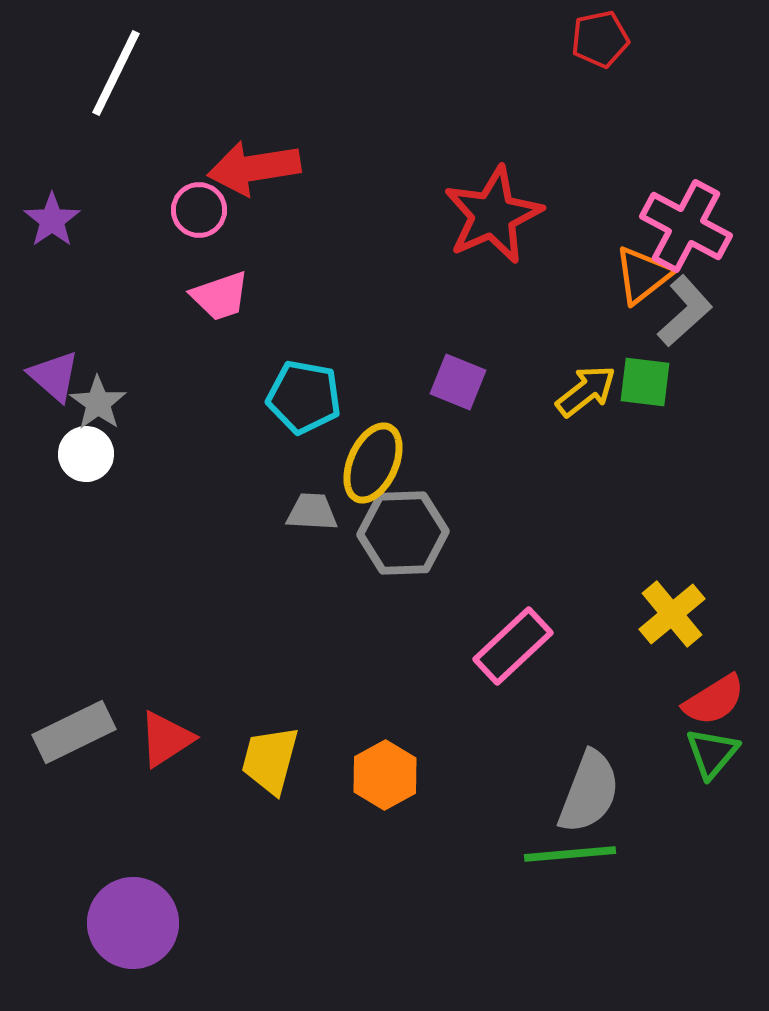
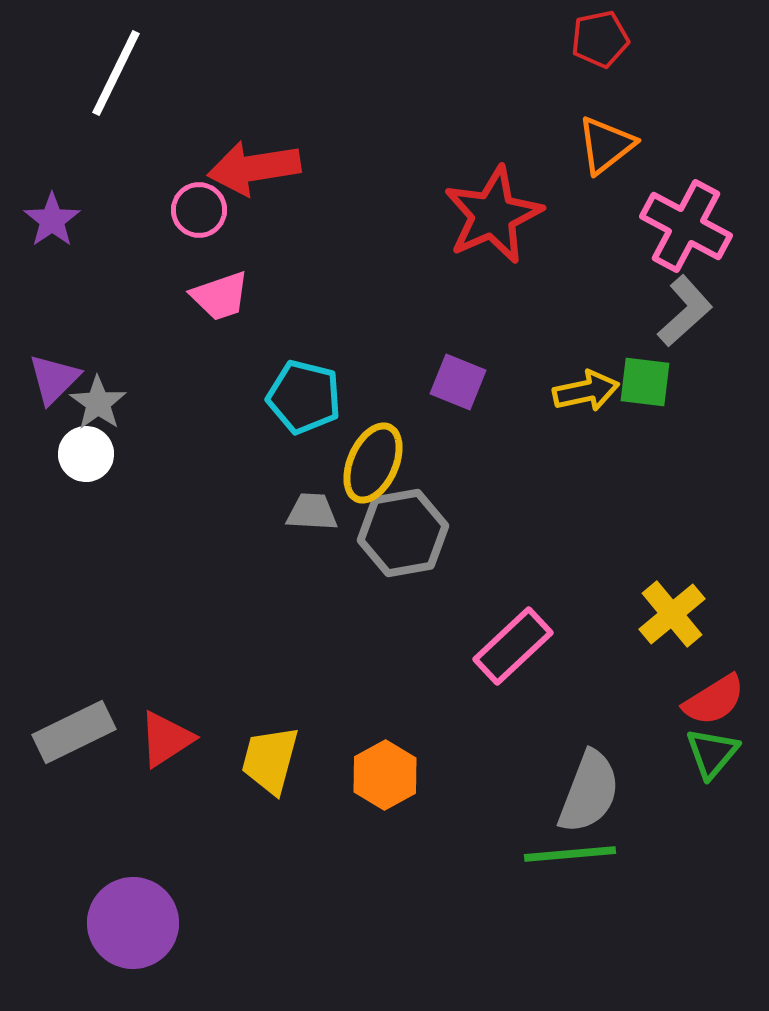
orange triangle: moved 37 px left, 130 px up
purple triangle: moved 3 px down; rotated 34 degrees clockwise
yellow arrow: rotated 26 degrees clockwise
cyan pentagon: rotated 4 degrees clockwise
gray hexagon: rotated 8 degrees counterclockwise
